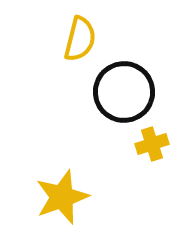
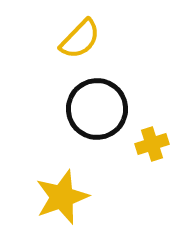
yellow semicircle: rotated 30 degrees clockwise
black circle: moved 27 px left, 17 px down
